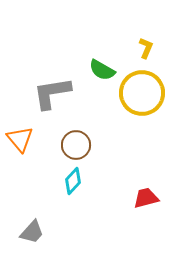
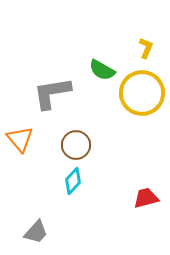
gray trapezoid: moved 4 px right
